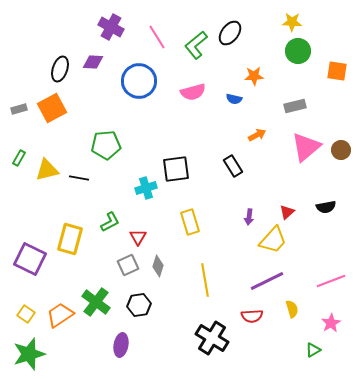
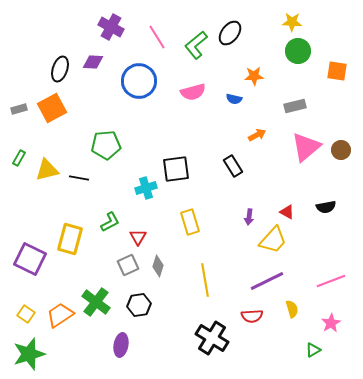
red triangle at (287, 212): rotated 49 degrees counterclockwise
